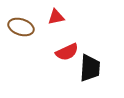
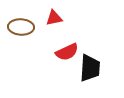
red triangle: moved 2 px left, 1 px down
brown ellipse: rotated 15 degrees counterclockwise
